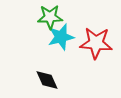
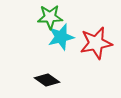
red star: rotated 16 degrees counterclockwise
black diamond: rotated 30 degrees counterclockwise
